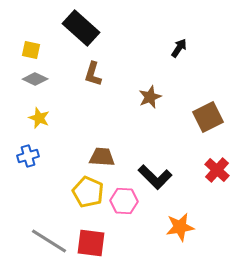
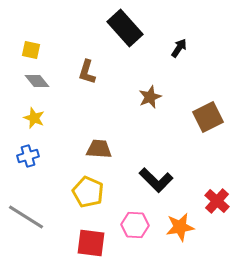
black rectangle: moved 44 px right; rotated 6 degrees clockwise
brown L-shape: moved 6 px left, 2 px up
gray diamond: moved 2 px right, 2 px down; rotated 25 degrees clockwise
yellow star: moved 5 px left
brown trapezoid: moved 3 px left, 8 px up
red cross: moved 31 px down
black L-shape: moved 1 px right, 3 px down
pink hexagon: moved 11 px right, 24 px down
gray line: moved 23 px left, 24 px up
